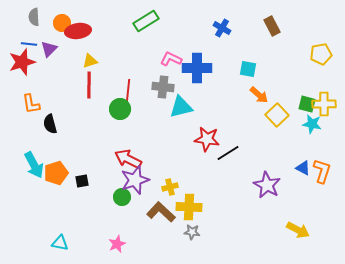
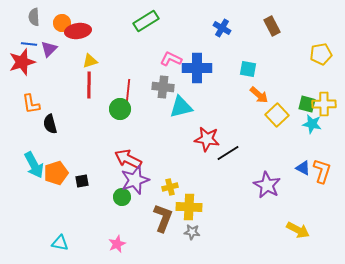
brown L-shape at (161, 212): moved 2 px right, 6 px down; rotated 68 degrees clockwise
